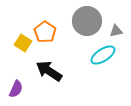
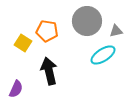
orange pentagon: moved 2 px right, 1 px up; rotated 25 degrees counterclockwise
black arrow: rotated 44 degrees clockwise
